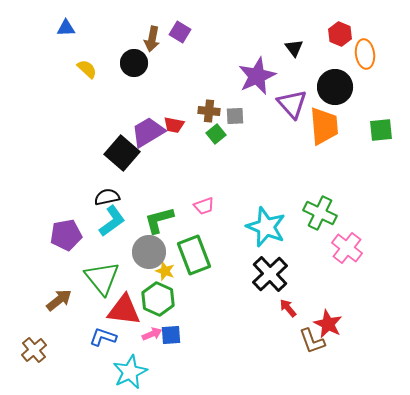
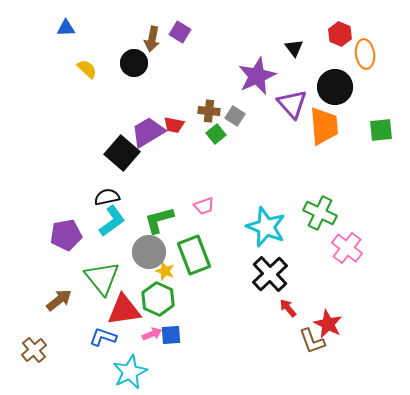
gray square at (235, 116): rotated 36 degrees clockwise
red triangle at (124, 310): rotated 15 degrees counterclockwise
